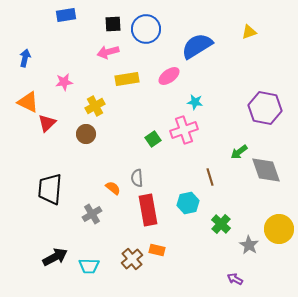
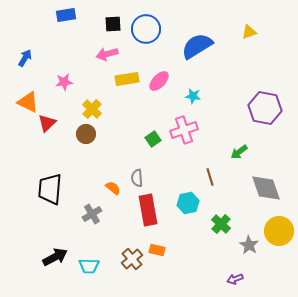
pink arrow: moved 1 px left, 2 px down
blue arrow: rotated 18 degrees clockwise
pink ellipse: moved 10 px left, 5 px down; rotated 10 degrees counterclockwise
cyan star: moved 2 px left, 6 px up
yellow cross: moved 3 px left, 3 px down; rotated 18 degrees counterclockwise
gray diamond: moved 18 px down
yellow circle: moved 2 px down
purple arrow: rotated 49 degrees counterclockwise
